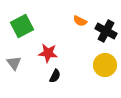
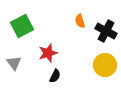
orange semicircle: rotated 48 degrees clockwise
red star: rotated 24 degrees counterclockwise
